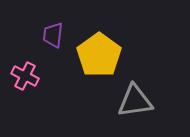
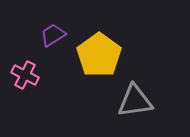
purple trapezoid: rotated 52 degrees clockwise
pink cross: moved 1 px up
